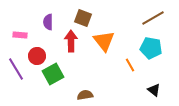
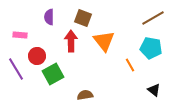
purple semicircle: moved 1 px right, 5 px up
